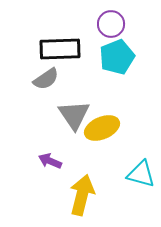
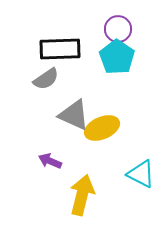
purple circle: moved 7 px right, 5 px down
cyan pentagon: rotated 16 degrees counterclockwise
gray triangle: rotated 32 degrees counterclockwise
cyan triangle: rotated 12 degrees clockwise
